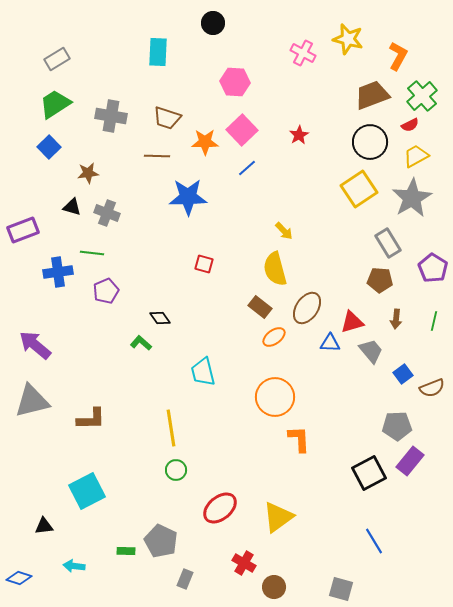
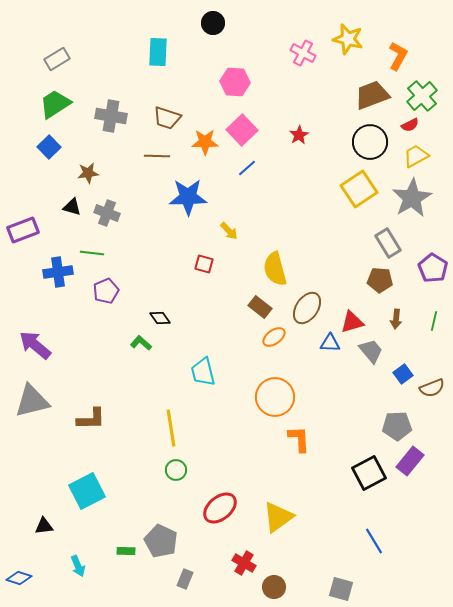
yellow arrow at (284, 231): moved 55 px left
cyan arrow at (74, 566): moved 4 px right; rotated 120 degrees counterclockwise
